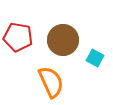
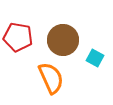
orange semicircle: moved 4 px up
